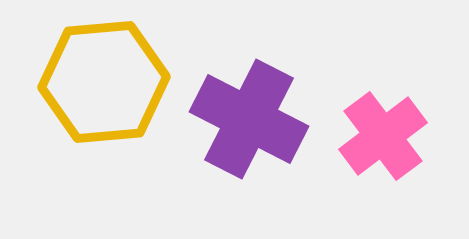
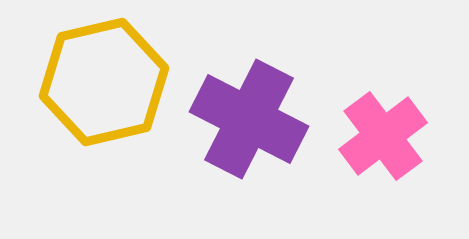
yellow hexagon: rotated 8 degrees counterclockwise
